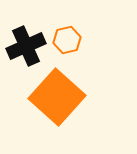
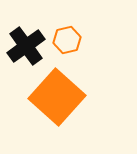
black cross: rotated 12 degrees counterclockwise
